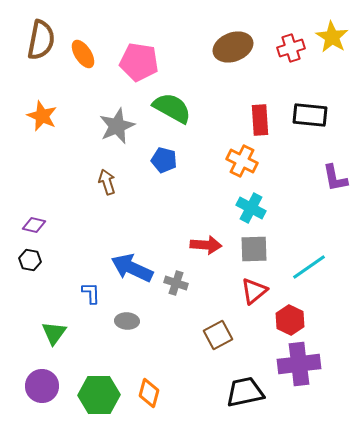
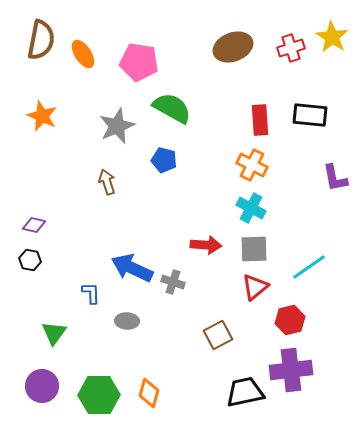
orange cross: moved 10 px right, 4 px down
gray cross: moved 3 px left, 1 px up
red triangle: moved 1 px right, 4 px up
red hexagon: rotated 20 degrees clockwise
purple cross: moved 8 px left, 6 px down
